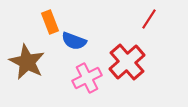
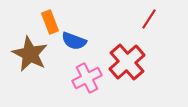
brown star: moved 3 px right, 8 px up
